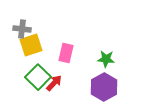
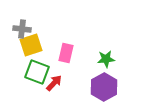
green star: rotated 12 degrees counterclockwise
green square: moved 1 px left, 5 px up; rotated 25 degrees counterclockwise
